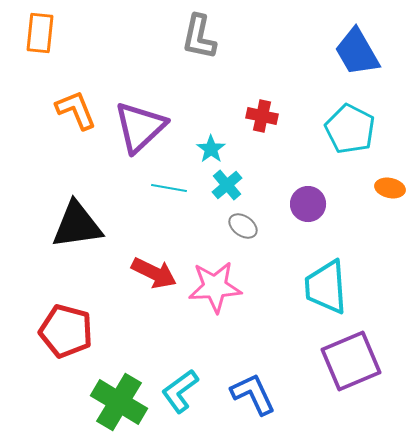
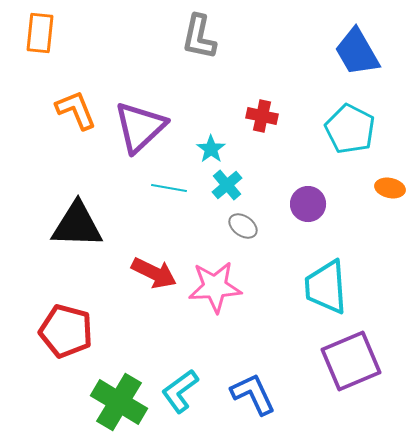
black triangle: rotated 10 degrees clockwise
